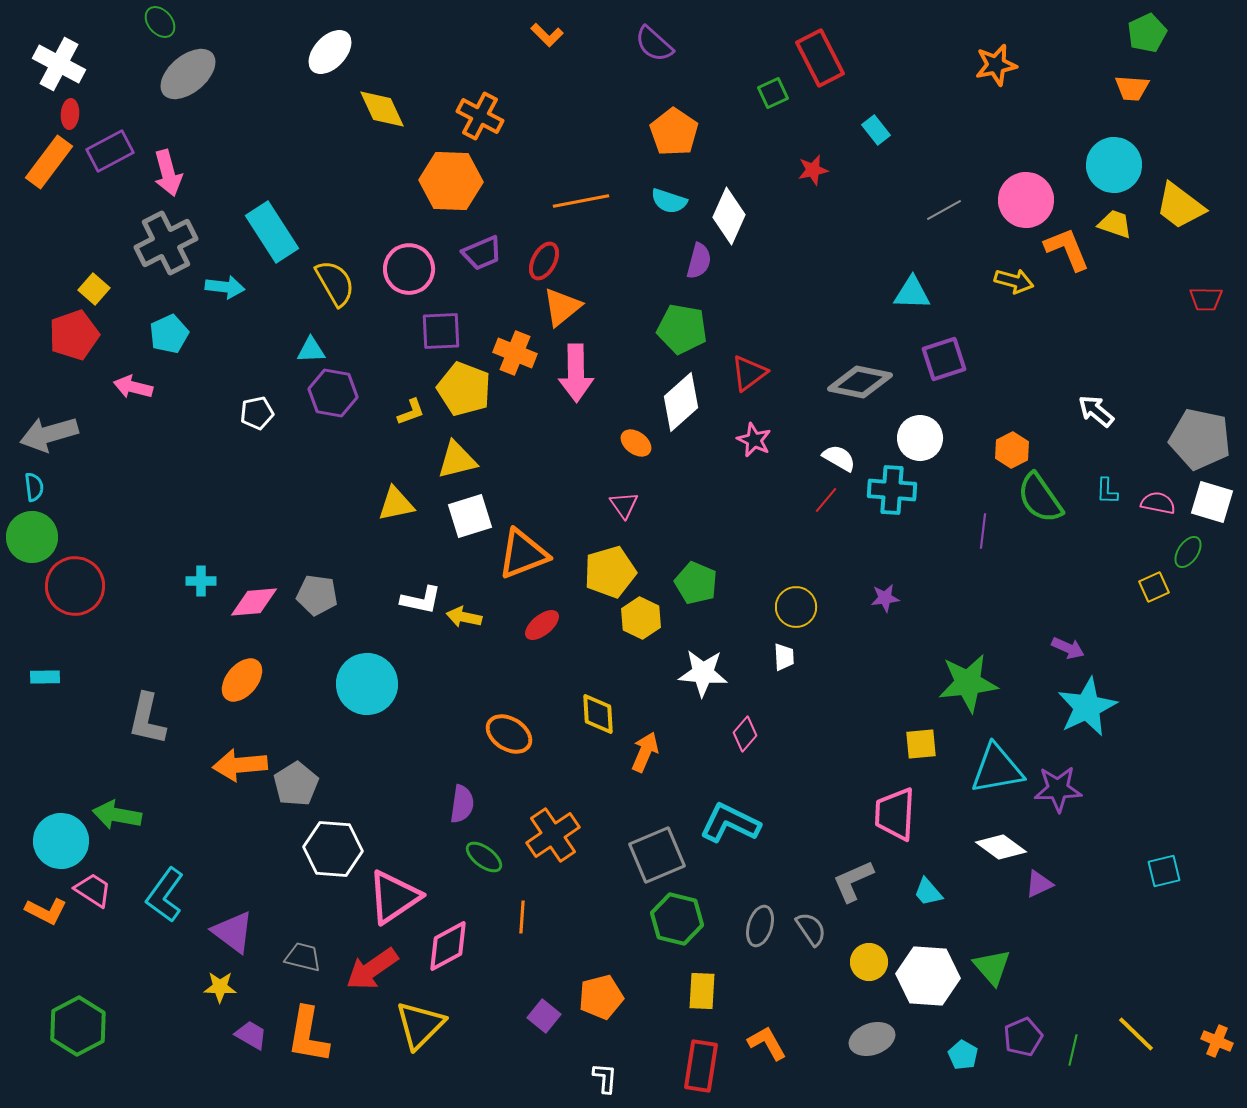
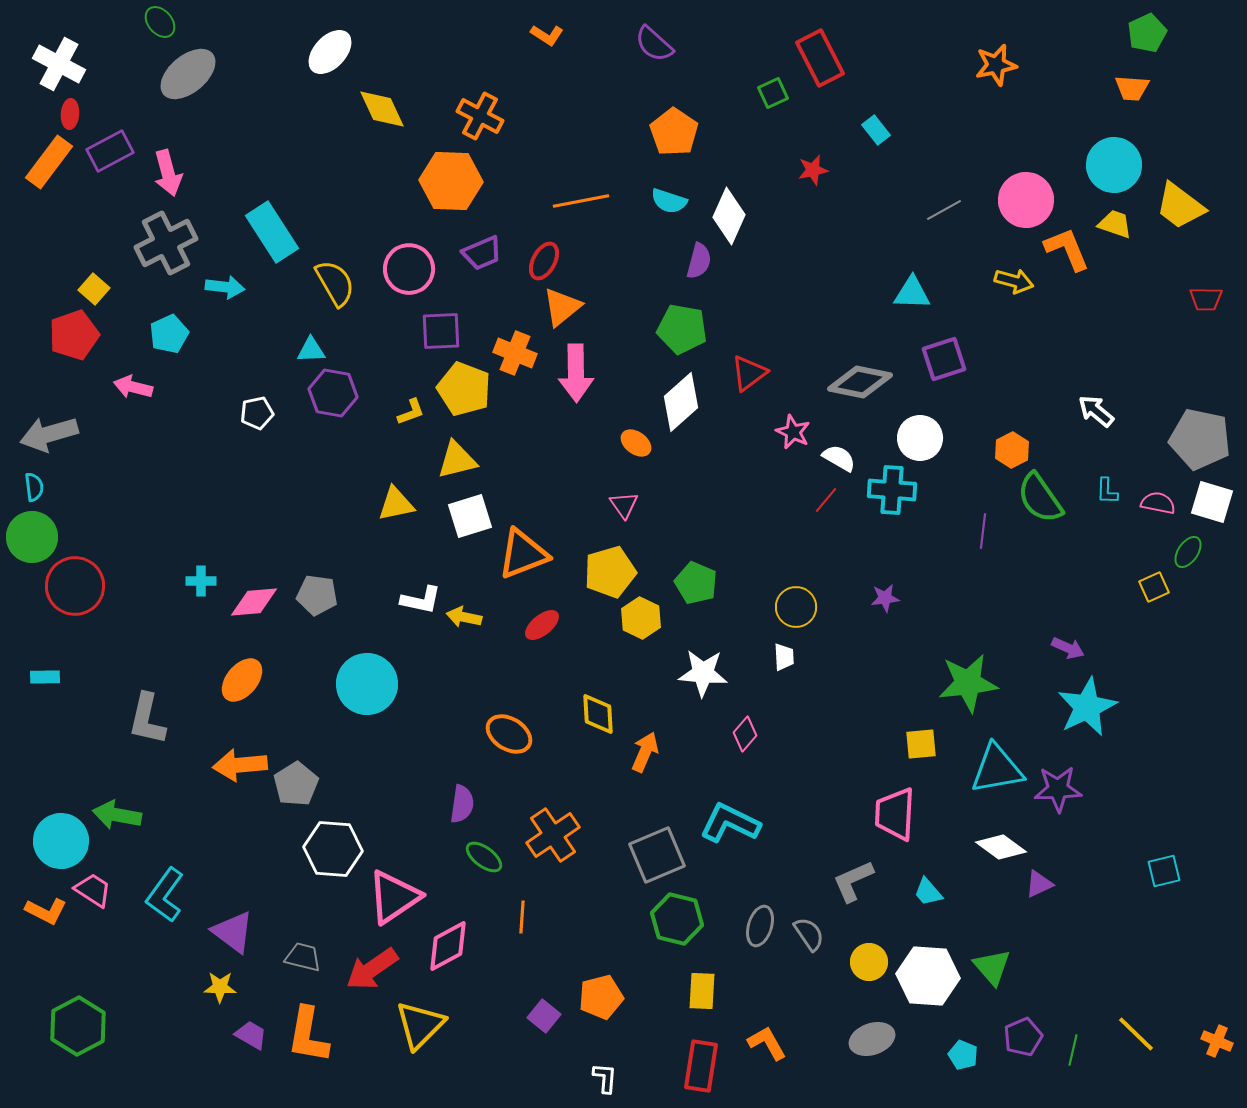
orange L-shape at (547, 35): rotated 12 degrees counterclockwise
pink star at (754, 440): moved 39 px right, 8 px up
gray semicircle at (811, 929): moved 2 px left, 5 px down
cyan pentagon at (963, 1055): rotated 8 degrees counterclockwise
